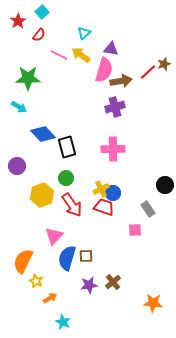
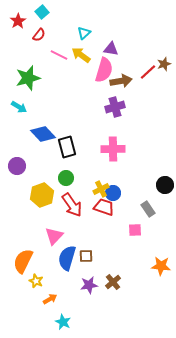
green star: rotated 15 degrees counterclockwise
orange arrow: moved 1 px down
orange star: moved 8 px right, 37 px up
